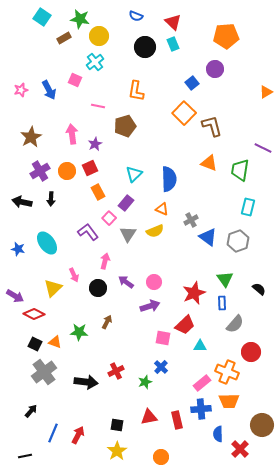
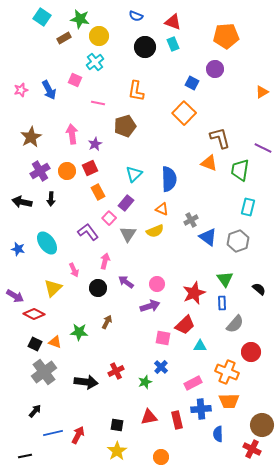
red triangle at (173, 22): rotated 24 degrees counterclockwise
blue square at (192, 83): rotated 24 degrees counterclockwise
orange triangle at (266, 92): moved 4 px left
pink line at (98, 106): moved 3 px up
brown L-shape at (212, 126): moved 8 px right, 12 px down
pink arrow at (74, 275): moved 5 px up
pink circle at (154, 282): moved 3 px right, 2 px down
pink rectangle at (202, 383): moved 9 px left; rotated 12 degrees clockwise
black arrow at (31, 411): moved 4 px right
blue line at (53, 433): rotated 54 degrees clockwise
red cross at (240, 449): moved 12 px right; rotated 18 degrees counterclockwise
